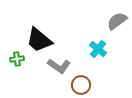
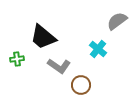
black trapezoid: moved 4 px right, 3 px up
